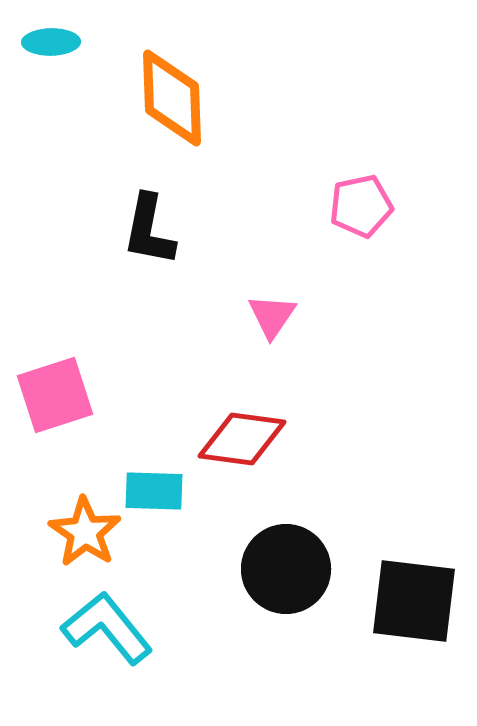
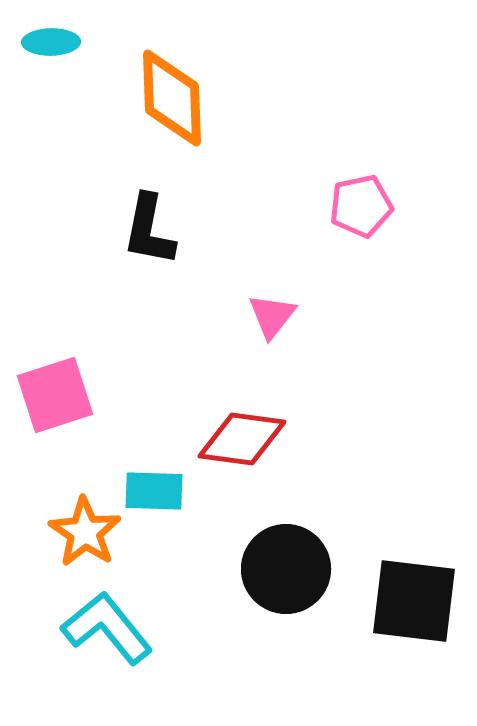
pink triangle: rotated 4 degrees clockwise
